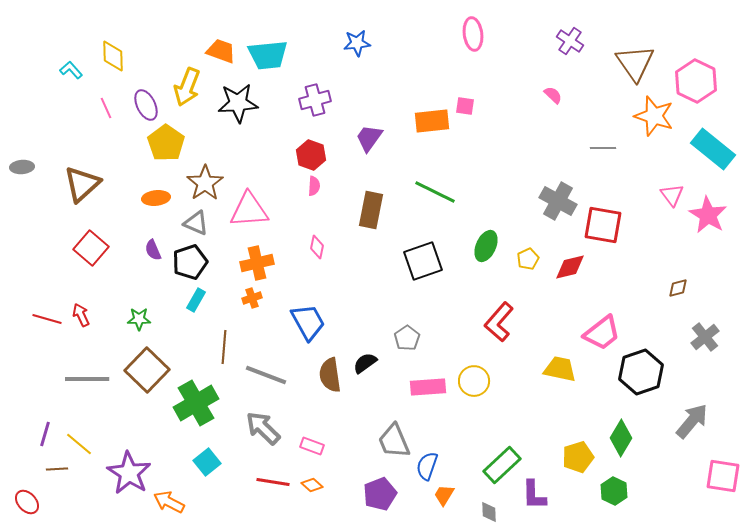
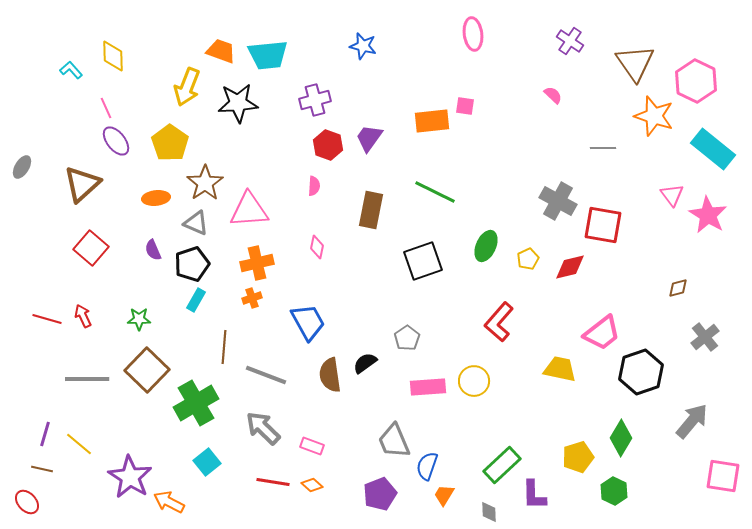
blue star at (357, 43): moved 6 px right, 3 px down; rotated 20 degrees clockwise
purple ellipse at (146, 105): moved 30 px left, 36 px down; rotated 12 degrees counterclockwise
yellow pentagon at (166, 143): moved 4 px right
red hexagon at (311, 155): moved 17 px right, 10 px up
gray ellipse at (22, 167): rotated 55 degrees counterclockwise
black pentagon at (190, 262): moved 2 px right, 2 px down
red arrow at (81, 315): moved 2 px right, 1 px down
brown line at (57, 469): moved 15 px left; rotated 15 degrees clockwise
purple star at (129, 473): moved 1 px right, 4 px down
